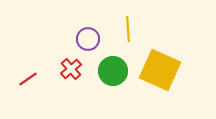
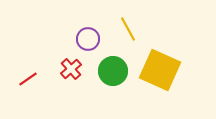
yellow line: rotated 25 degrees counterclockwise
